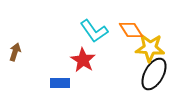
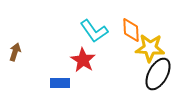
orange diamond: rotated 30 degrees clockwise
black ellipse: moved 4 px right
